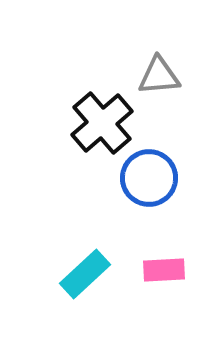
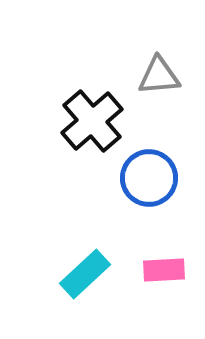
black cross: moved 10 px left, 2 px up
